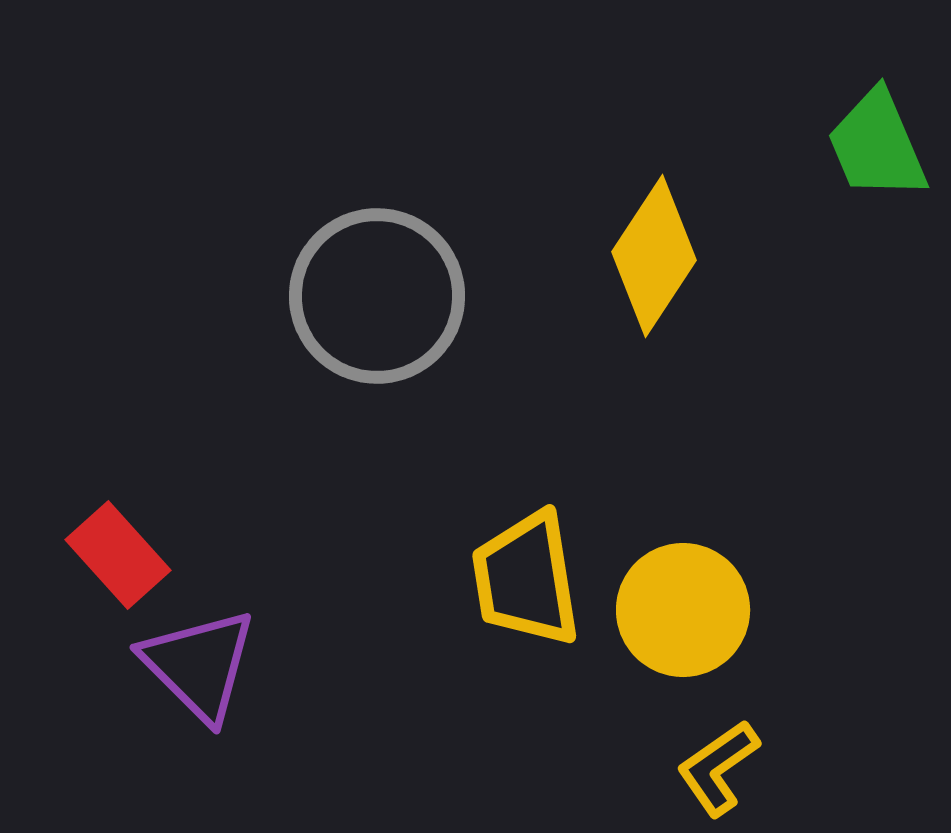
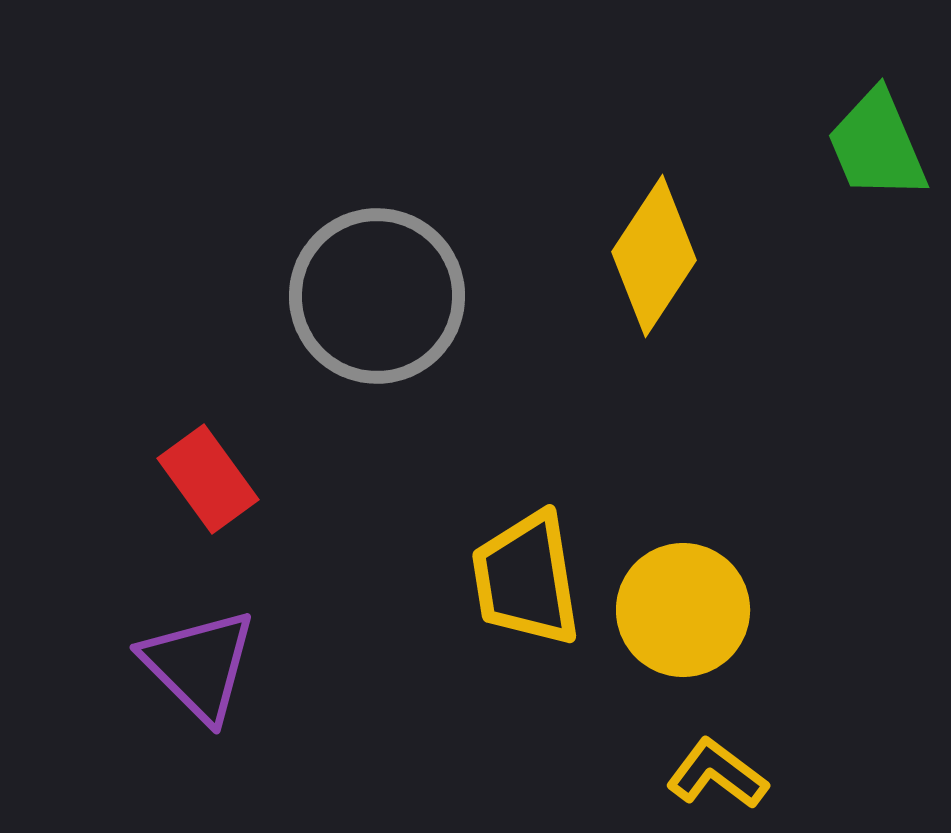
red rectangle: moved 90 px right, 76 px up; rotated 6 degrees clockwise
yellow L-shape: moved 1 px left, 6 px down; rotated 72 degrees clockwise
